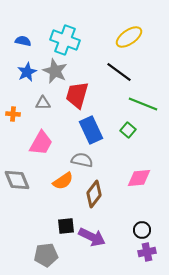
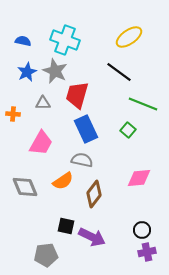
blue rectangle: moved 5 px left, 1 px up
gray diamond: moved 8 px right, 7 px down
black square: rotated 18 degrees clockwise
